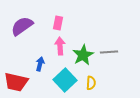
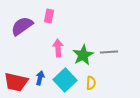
pink rectangle: moved 9 px left, 7 px up
pink arrow: moved 2 px left, 2 px down
blue arrow: moved 14 px down
